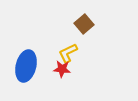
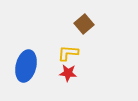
yellow L-shape: rotated 30 degrees clockwise
red star: moved 6 px right, 4 px down
